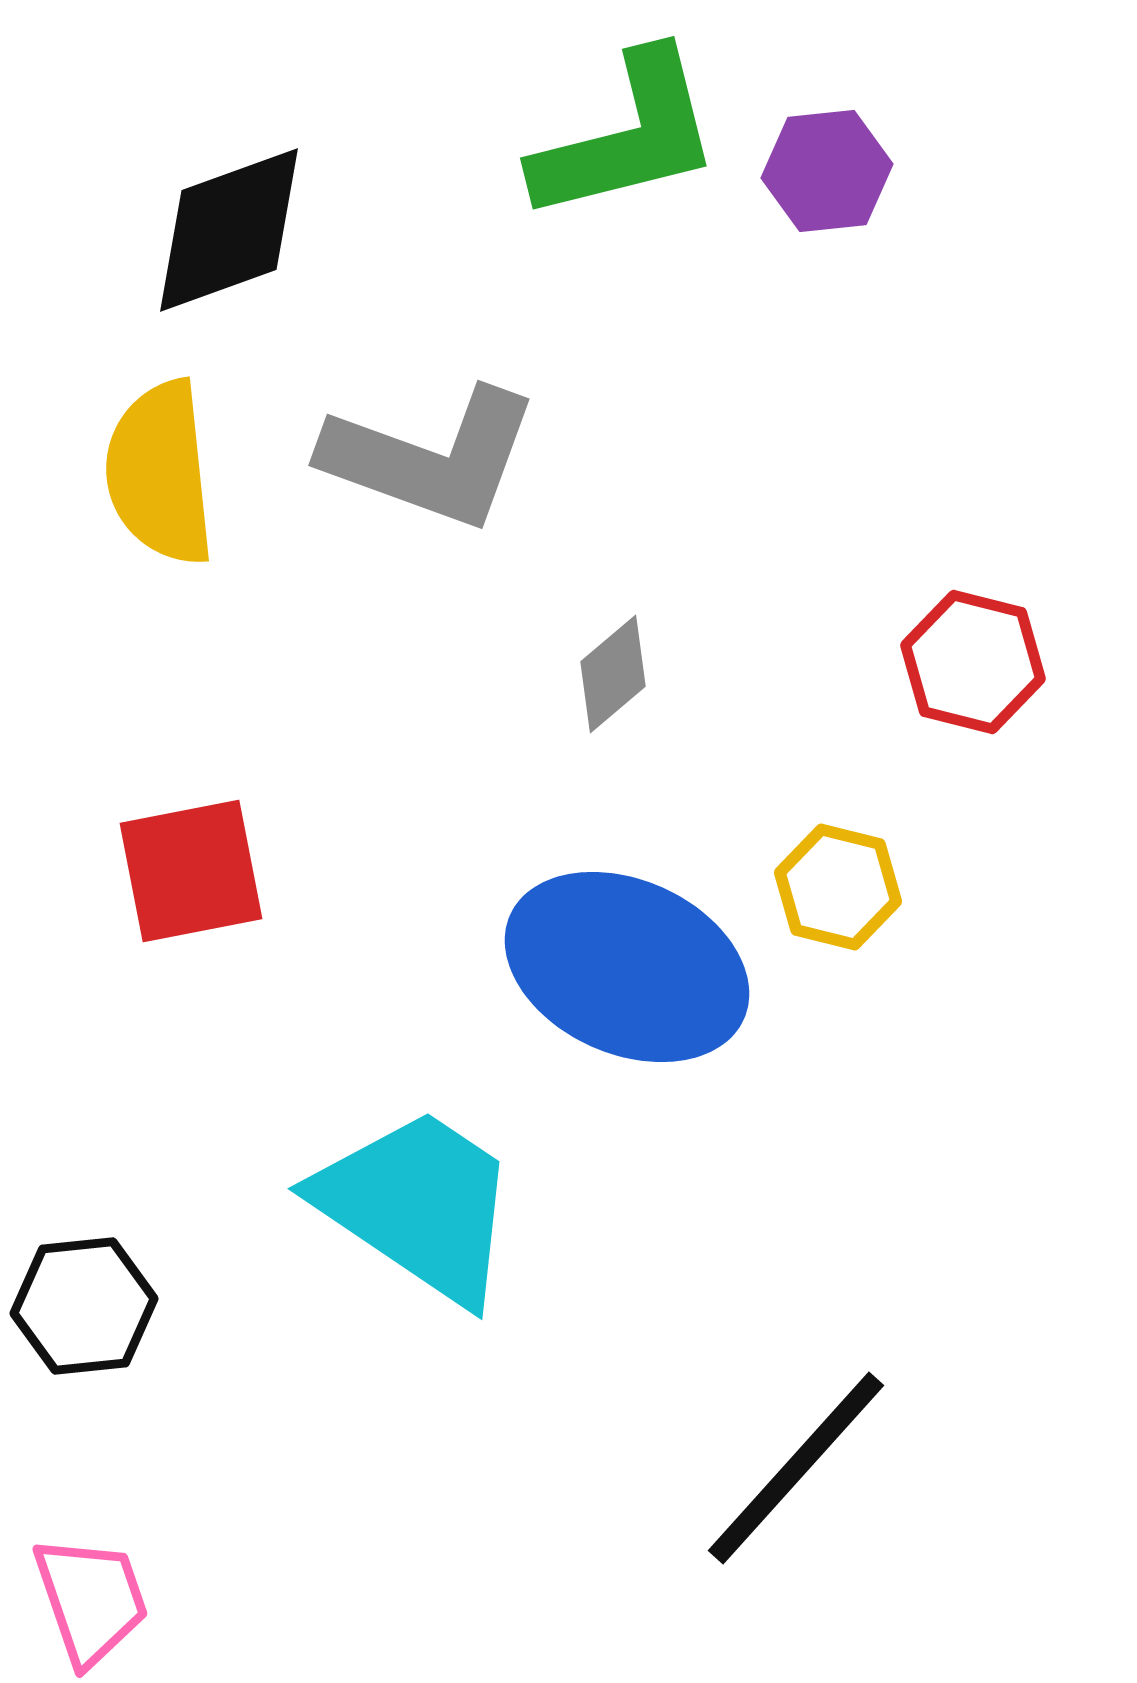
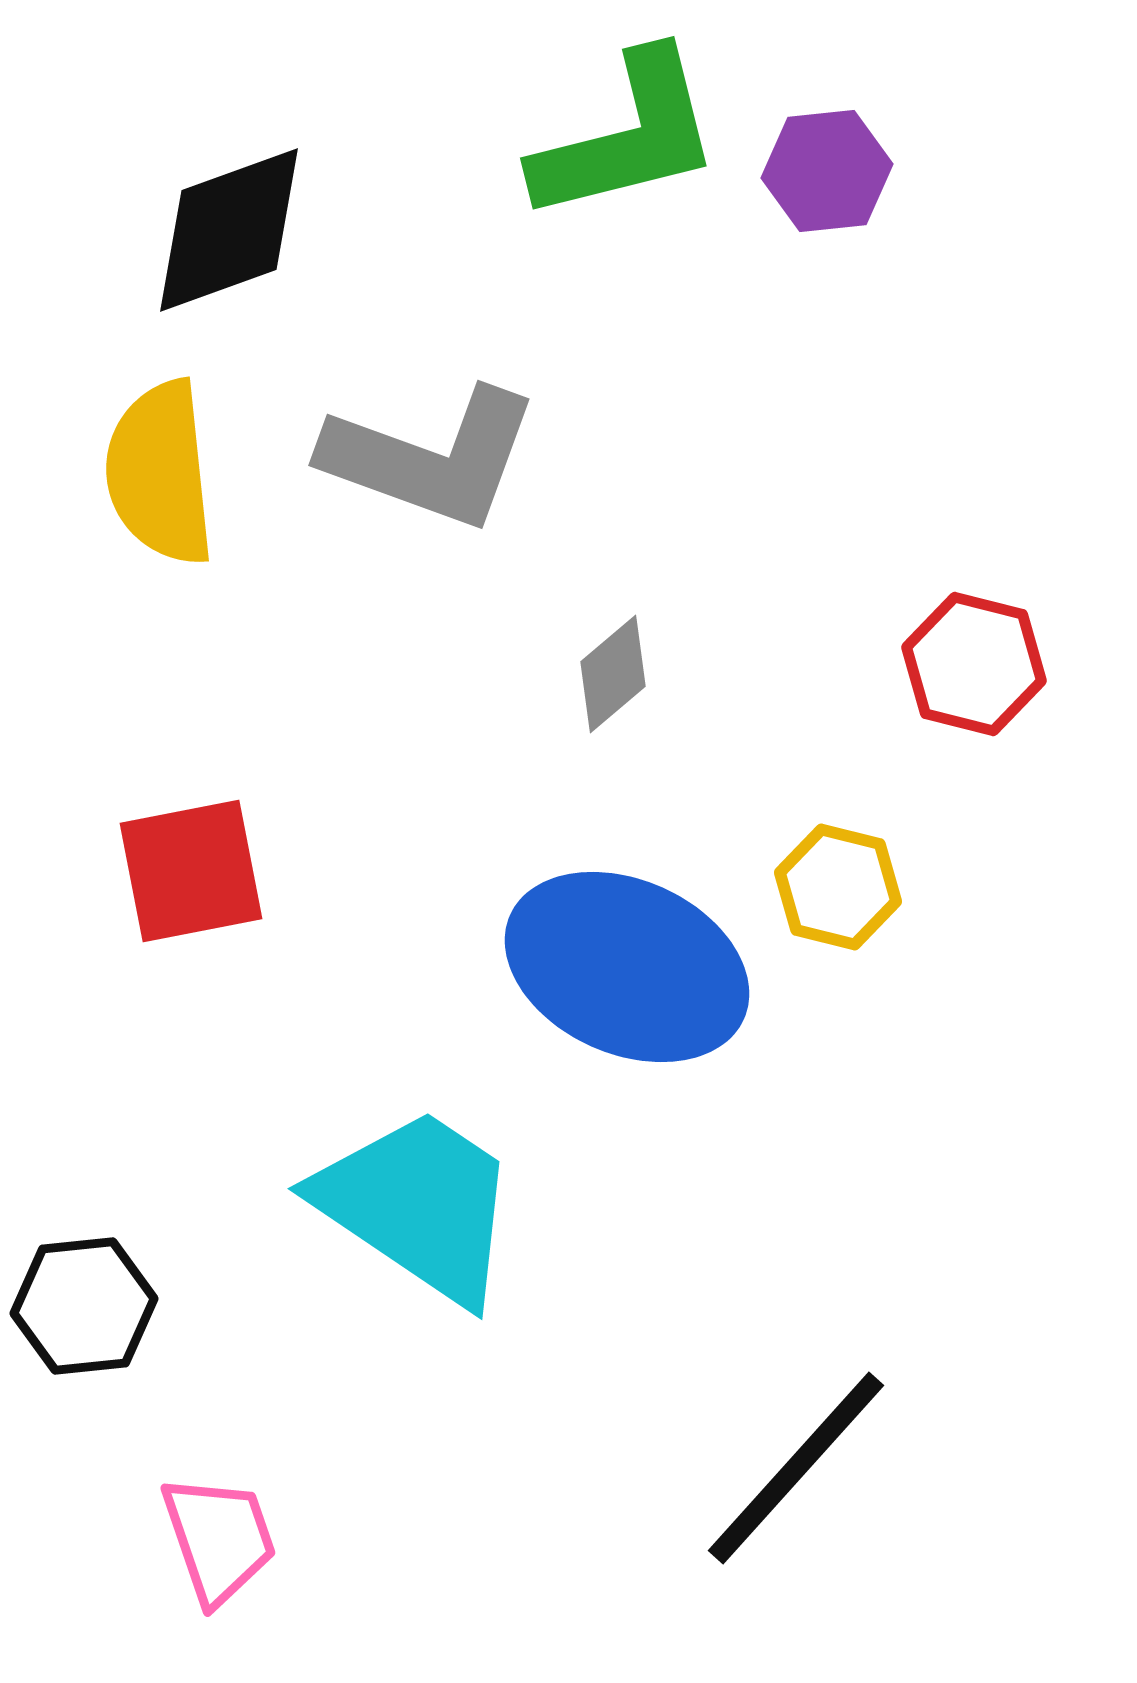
red hexagon: moved 1 px right, 2 px down
pink trapezoid: moved 128 px right, 61 px up
